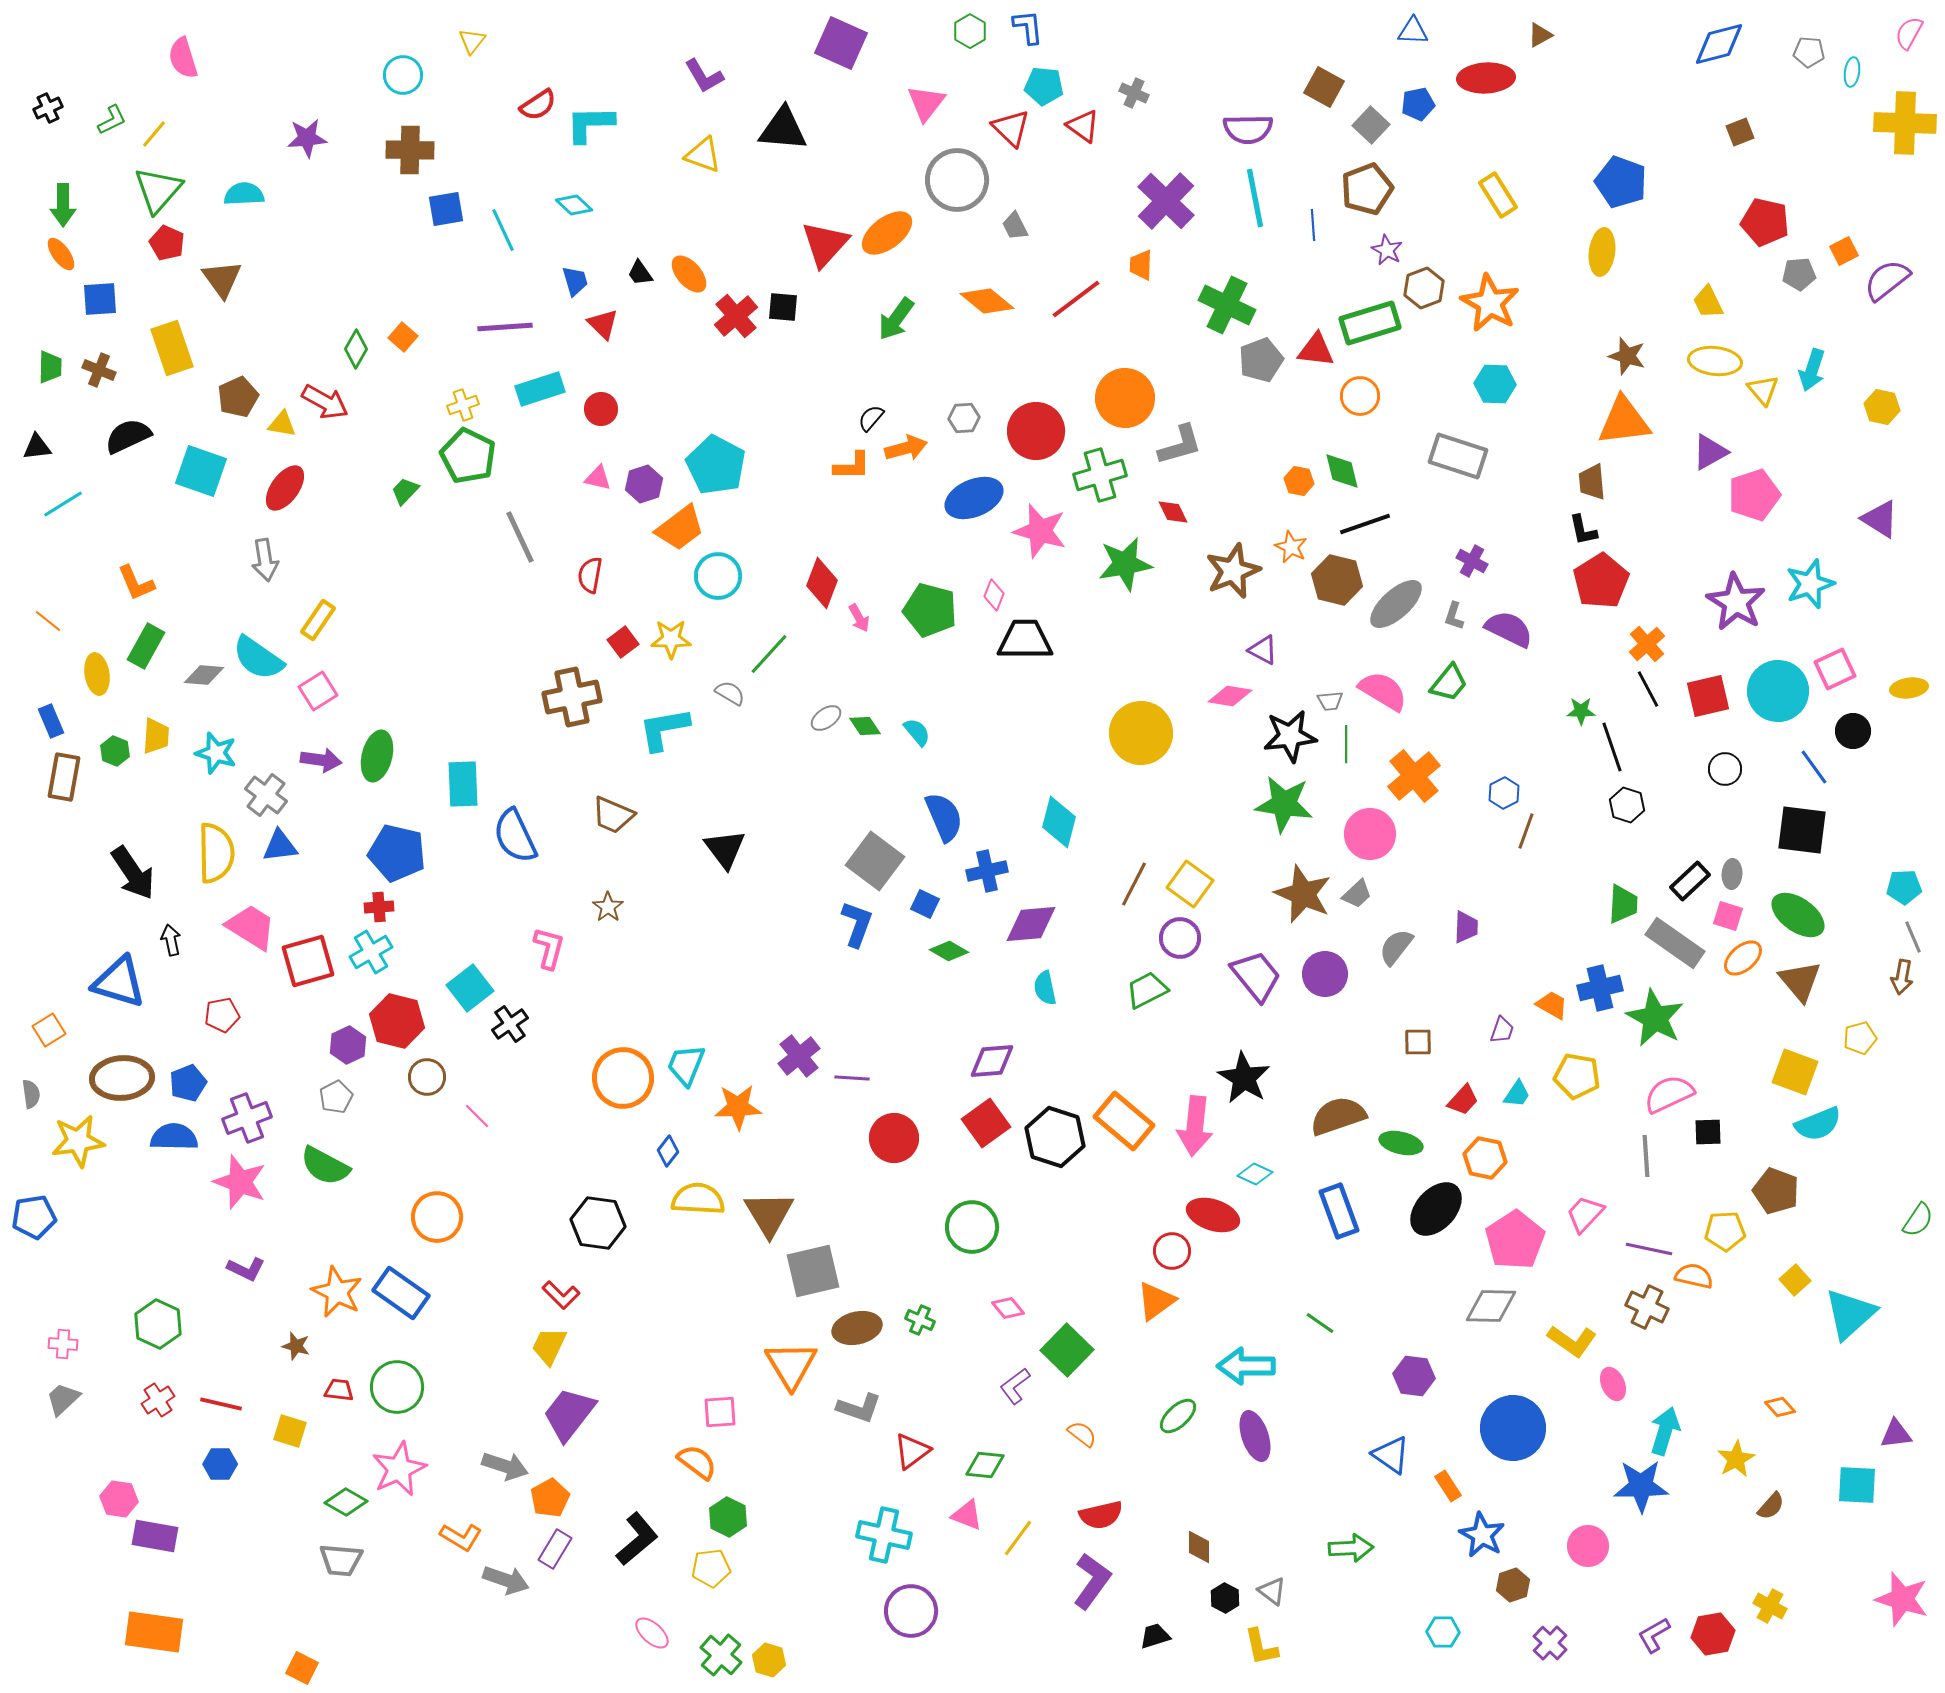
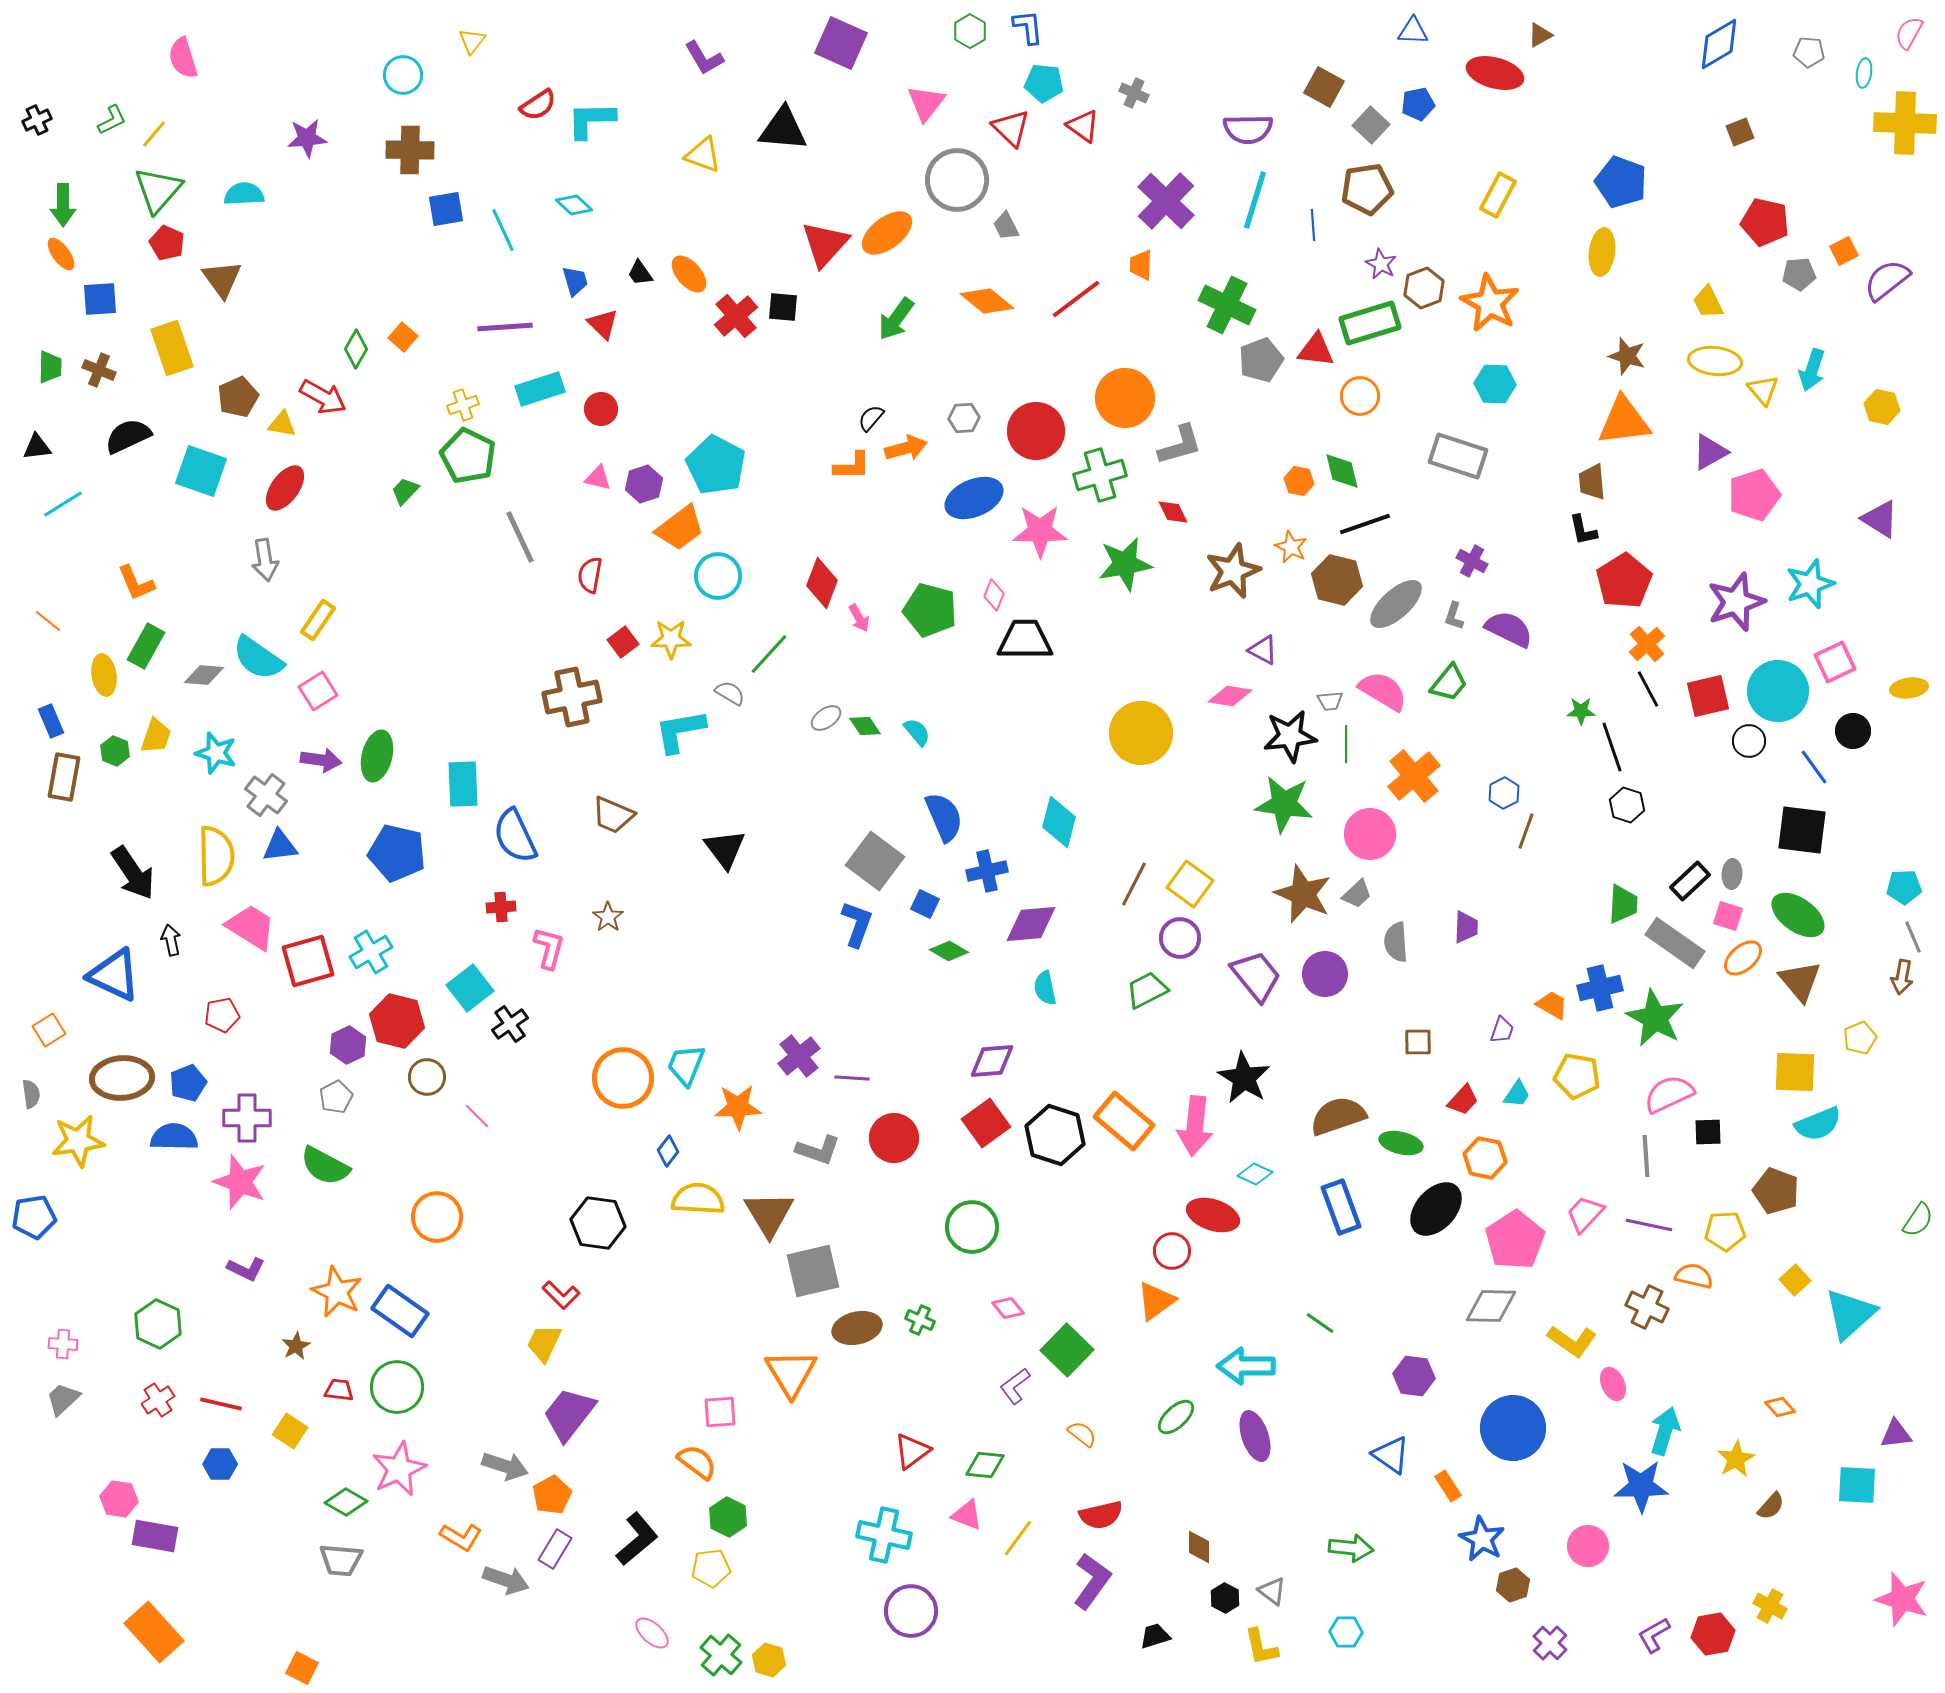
blue diamond at (1719, 44): rotated 16 degrees counterclockwise
cyan ellipse at (1852, 72): moved 12 px right, 1 px down
purple L-shape at (704, 76): moved 18 px up
red ellipse at (1486, 78): moved 9 px right, 5 px up; rotated 18 degrees clockwise
cyan pentagon at (1044, 86): moved 3 px up
black cross at (48, 108): moved 11 px left, 12 px down
cyan L-shape at (590, 124): moved 1 px right, 4 px up
brown pentagon at (1367, 189): rotated 12 degrees clockwise
yellow rectangle at (1498, 195): rotated 60 degrees clockwise
cyan line at (1255, 198): moved 2 px down; rotated 28 degrees clockwise
gray trapezoid at (1015, 226): moved 9 px left
purple star at (1387, 250): moved 6 px left, 14 px down
red arrow at (325, 402): moved 2 px left, 5 px up
pink star at (1040, 531): rotated 16 degrees counterclockwise
red pentagon at (1601, 581): moved 23 px right
purple star at (1736, 602): rotated 22 degrees clockwise
pink square at (1835, 669): moved 7 px up
yellow ellipse at (97, 674): moved 7 px right, 1 px down
cyan L-shape at (664, 729): moved 16 px right, 2 px down
yellow trapezoid at (156, 736): rotated 15 degrees clockwise
black circle at (1725, 769): moved 24 px right, 28 px up
yellow semicircle at (216, 853): moved 3 px down
red cross at (379, 907): moved 122 px right
brown star at (608, 907): moved 10 px down
gray semicircle at (1396, 947): moved 5 px up; rotated 42 degrees counterclockwise
blue triangle at (119, 982): moved 5 px left, 7 px up; rotated 8 degrees clockwise
yellow pentagon at (1860, 1038): rotated 8 degrees counterclockwise
yellow square at (1795, 1072): rotated 18 degrees counterclockwise
purple cross at (247, 1118): rotated 21 degrees clockwise
black hexagon at (1055, 1137): moved 2 px up
blue rectangle at (1339, 1211): moved 2 px right, 4 px up
purple line at (1649, 1249): moved 24 px up
blue rectangle at (401, 1293): moved 1 px left, 18 px down
brown star at (296, 1346): rotated 28 degrees clockwise
yellow trapezoid at (549, 1346): moved 5 px left, 3 px up
orange triangle at (791, 1365): moved 8 px down
gray L-shape at (859, 1408): moved 41 px left, 258 px up
green ellipse at (1178, 1416): moved 2 px left, 1 px down
yellow square at (290, 1431): rotated 16 degrees clockwise
orange pentagon at (550, 1498): moved 2 px right, 3 px up
blue star at (1482, 1535): moved 4 px down
green arrow at (1351, 1548): rotated 9 degrees clockwise
orange rectangle at (154, 1632): rotated 40 degrees clockwise
cyan hexagon at (1443, 1632): moved 97 px left
